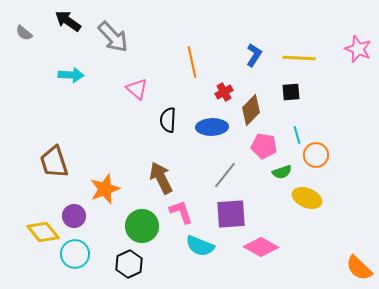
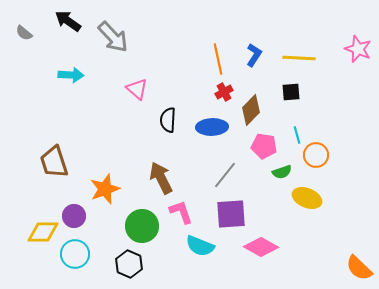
orange line: moved 26 px right, 3 px up
yellow diamond: rotated 52 degrees counterclockwise
black hexagon: rotated 12 degrees counterclockwise
